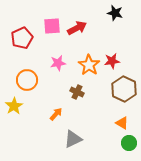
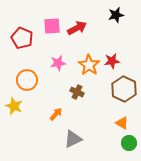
black star: moved 1 px right, 2 px down; rotated 28 degrees counterclockwise
red pentagon: rotated 25 degrees counterclockwise
yellow star: rotated 18 degrees counterclockwise
